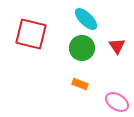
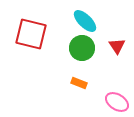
cyan ellipse: moved 1 px left, 2 px down
orange rectangle: moved 1 px left, 1 px up
